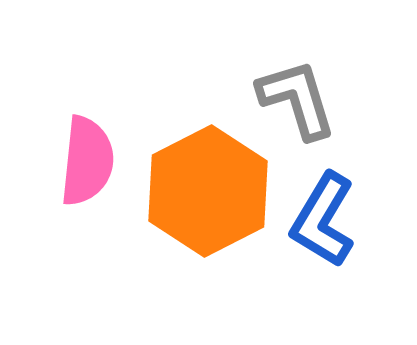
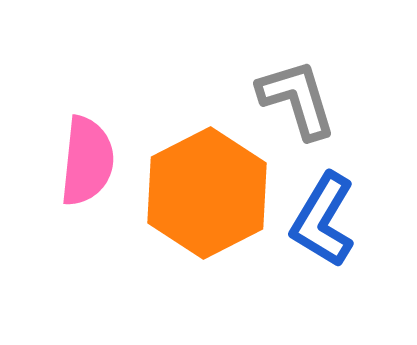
orange hexagon: moved 1 px left, 2 px down
